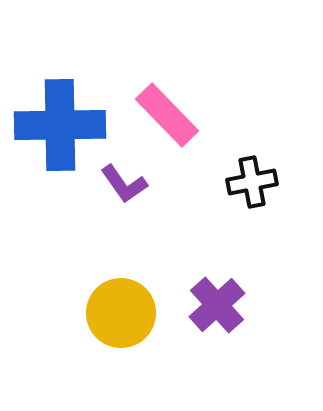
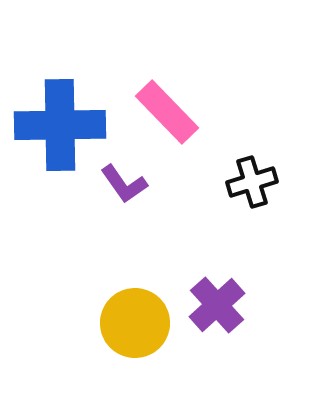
pink rectangle: moved 3 px up
black cross: rotated 6 degrees counterclockwise
yellow circle: moved 14 px right, 10 px down
